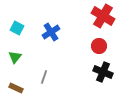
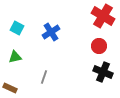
green triangle: rotated 40 degrees clockwise
brown rectangle: moved 6 px left
